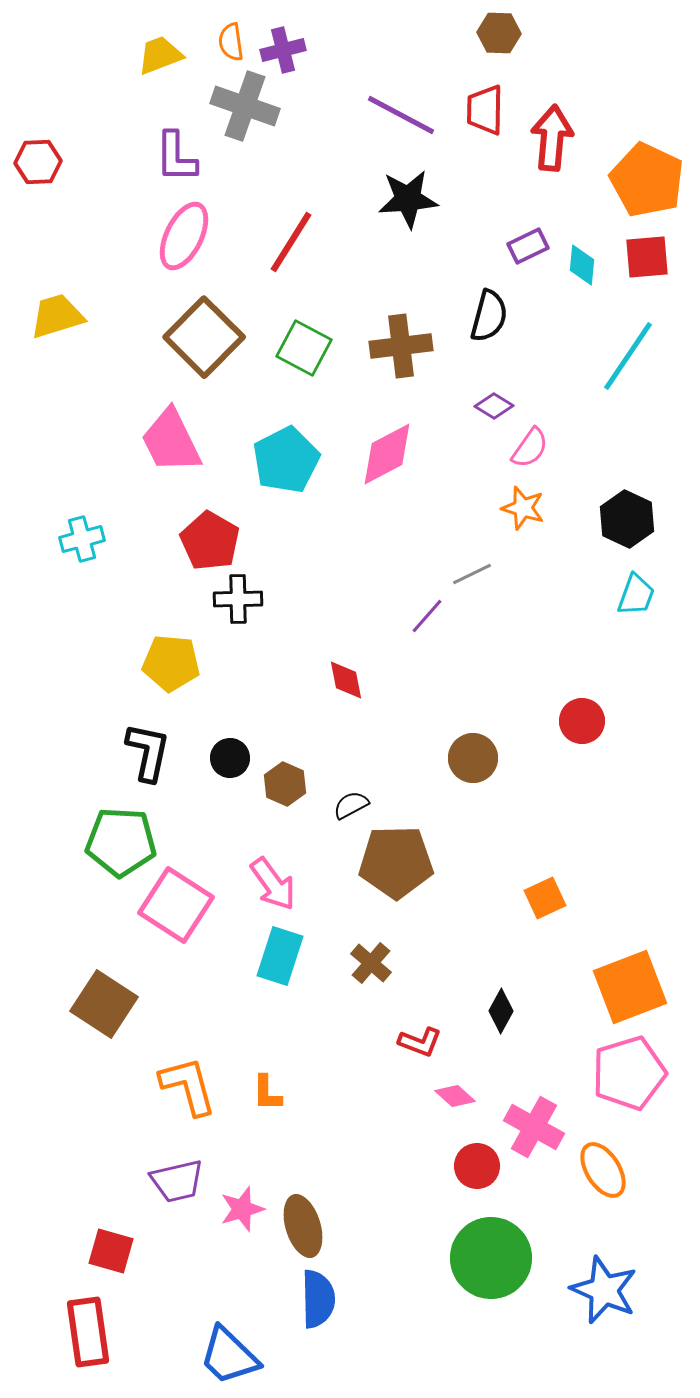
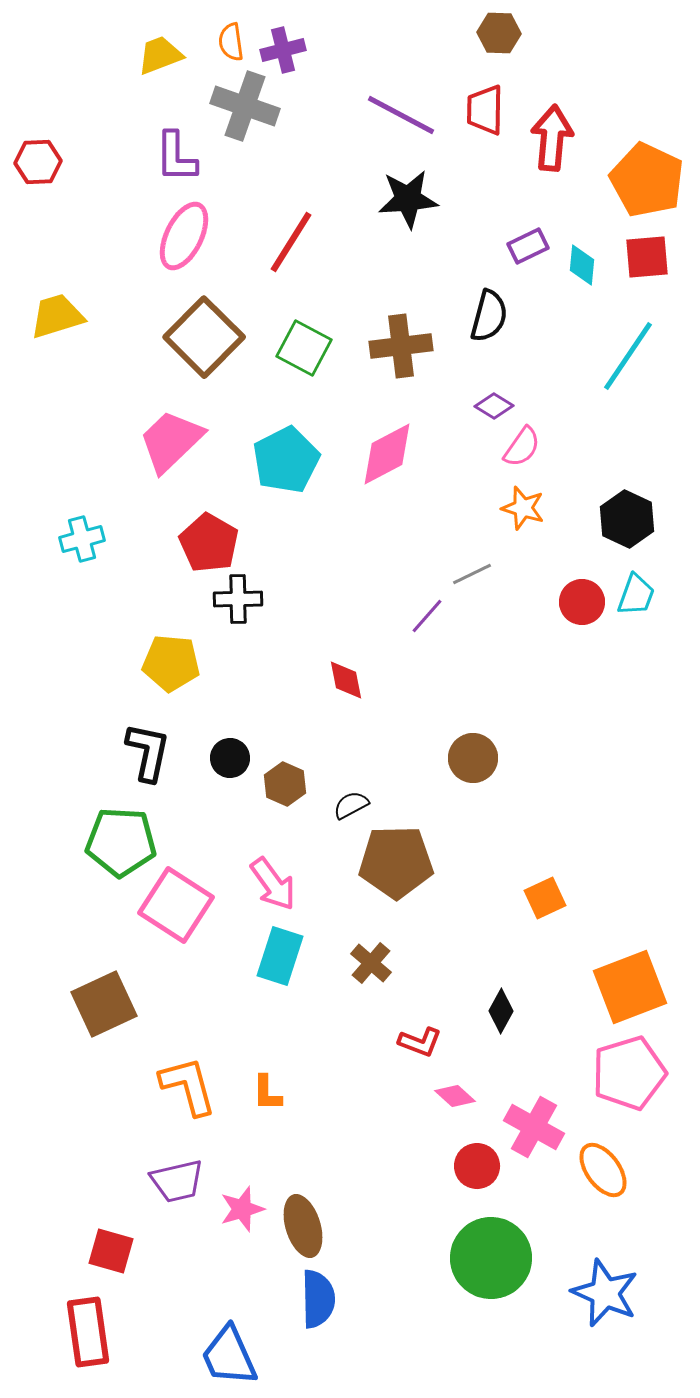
pink trapezoid at (171, 441): rotated 72 degrees clockwise
pink semicircle at (530, 448): moved 8 px left, 1 px up
red pentagon at (210, 541): moved 1 px left, 2 px down
red circle at (582, 721): moved 119 px up
brown square at (104, 1004): rotated 32 degrees clockwise
orange ellipse at (603, 1170): rotated 4 degrees counterclockwise
blue star at (604, 1290): moved 1 px right, 3 px down
blue trapezoid at (229, 1356): rotated 22 degrees clockwise
